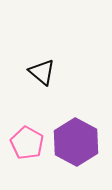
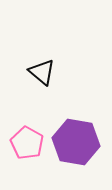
purple hexagon: rotated 18 degrees counterclockwise
